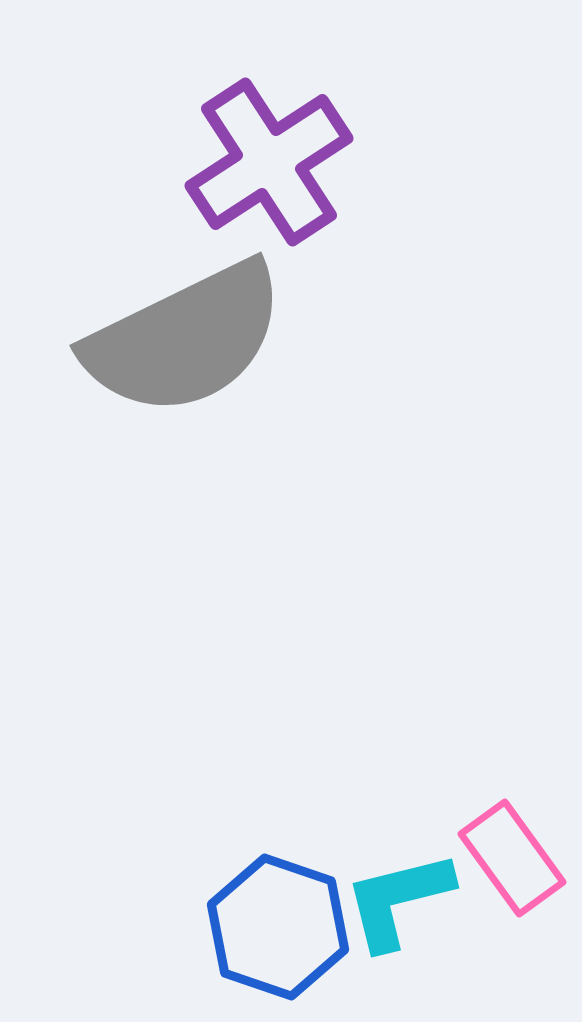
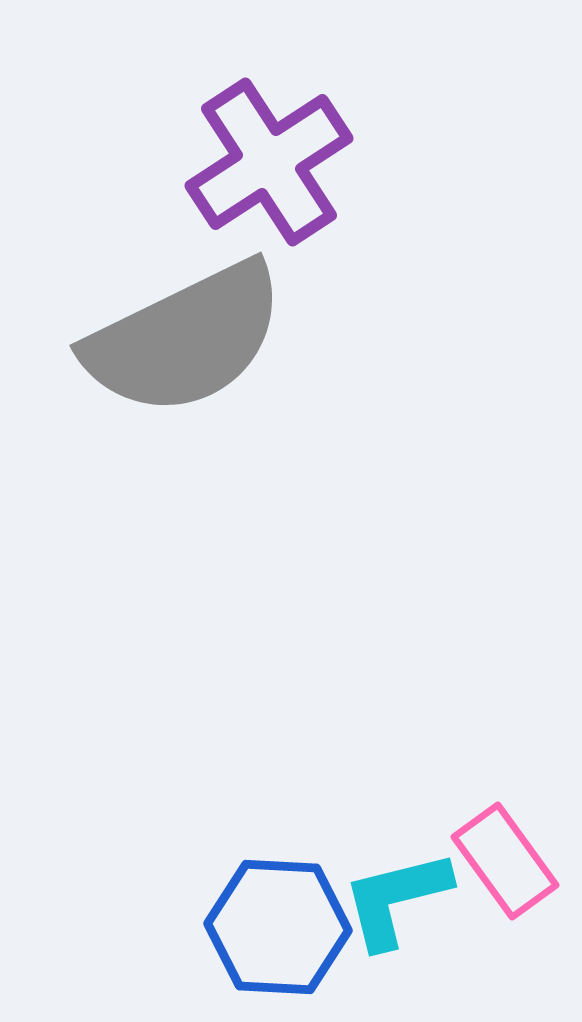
pink rectangle: moved 7 px left, 3 px down
cyan L-shape: moved 2 px left, 1 px up
blue hexagon: rotated 16 degrees counterclockwise
